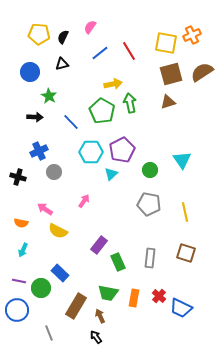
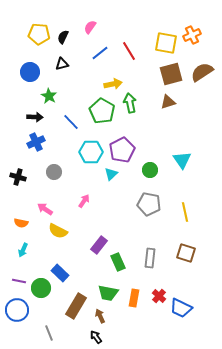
blue cross at (39, 151): moved 3 px left, 9 px up
